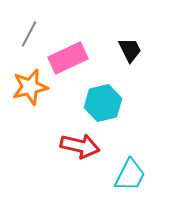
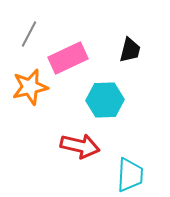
black trapezoid: rotated 40 degrees clockwise
cyan hexagon: moved 2 px right, 3 px up; rotated 12 degrees clockwise
cyan trapezoid: rotated 24 degrees counterclockwise
